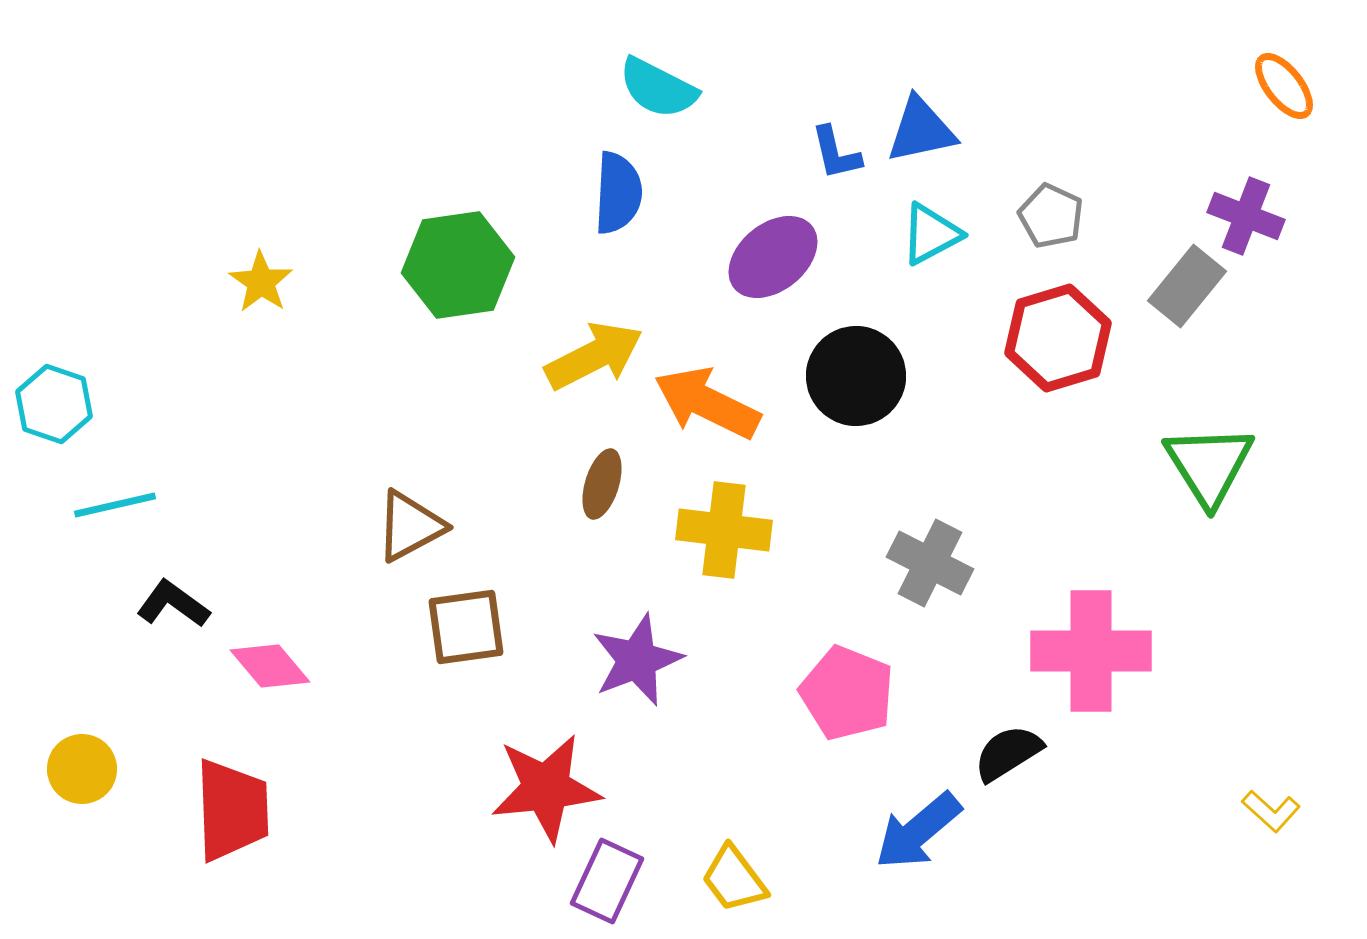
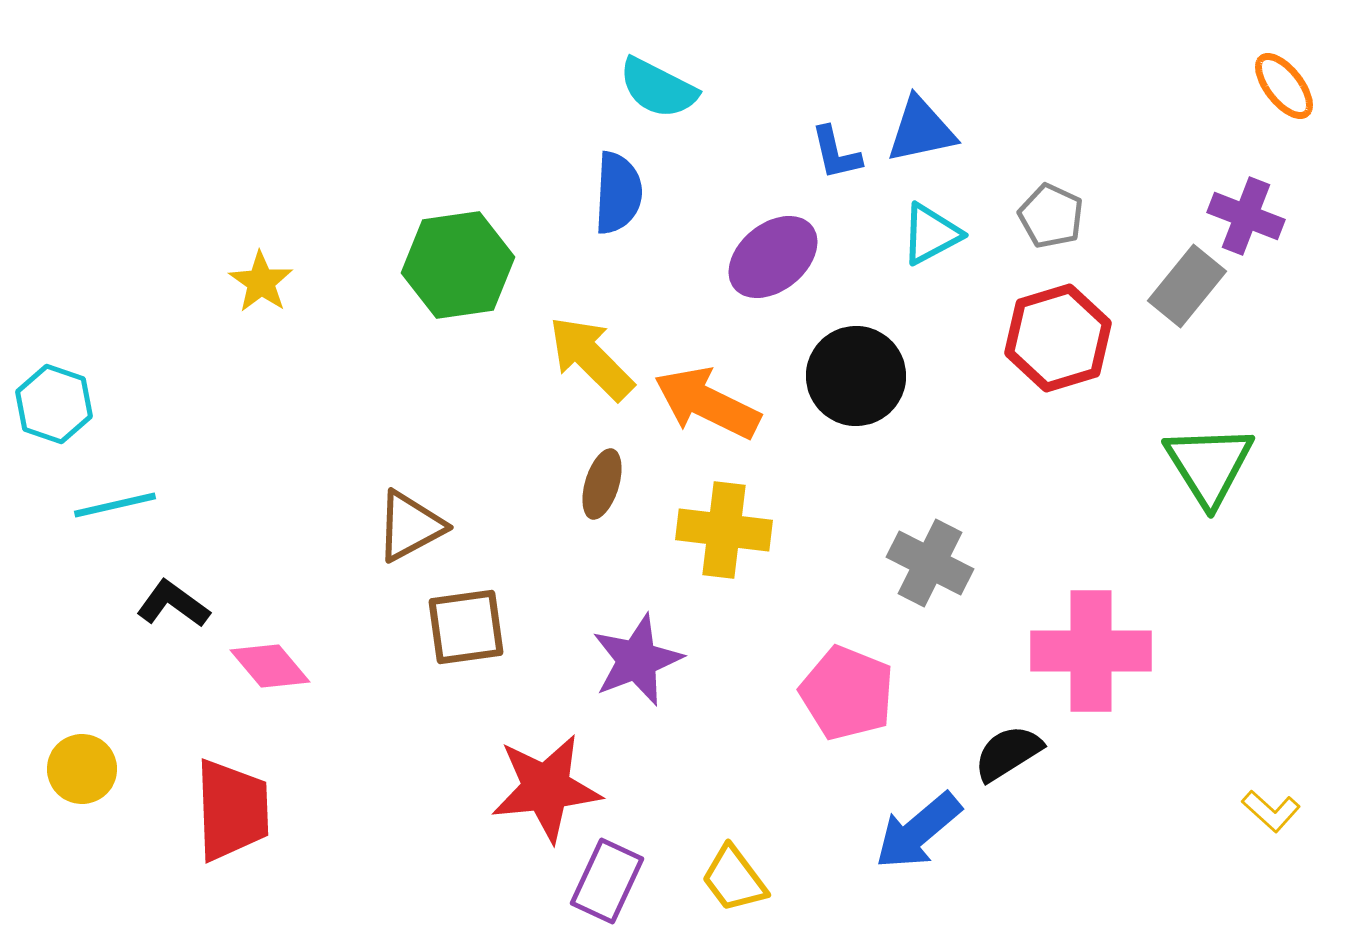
yellow arrow: moved 3 px left, 2 px down; rotated 108 degrees counterclockwise
